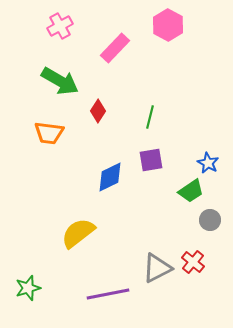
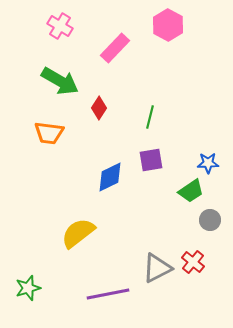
pink cross: rotated 30 degrees counterclockwise
red diamond: moved 1 px right, 3 px up
blue star: rotated 30 degrees counterclockwise
